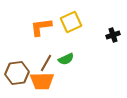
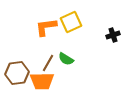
orange L-shape: moved 5 px right
green semicircle: rotated 56 degrees clockwise
brown line: moved 2 px right
